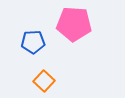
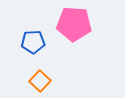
orange square: moved 4 px left
